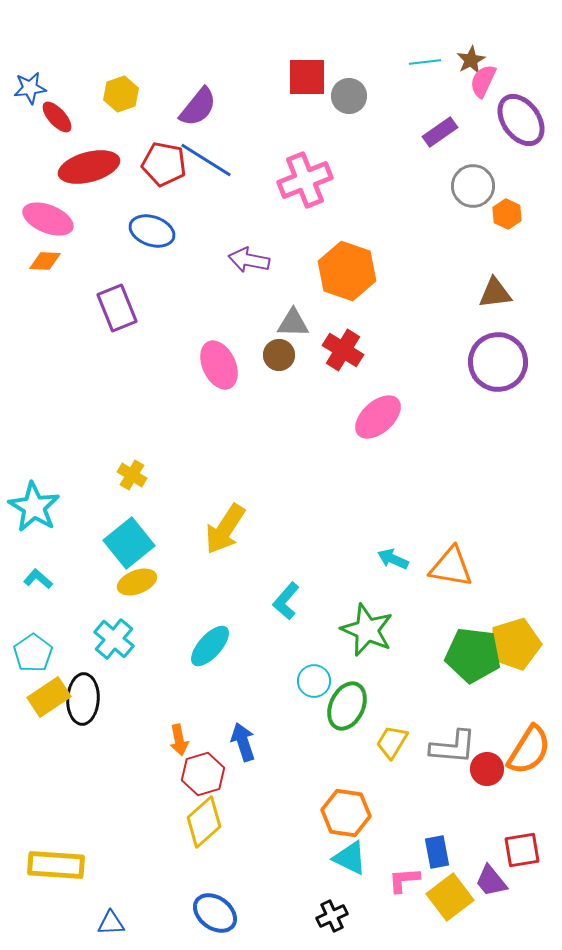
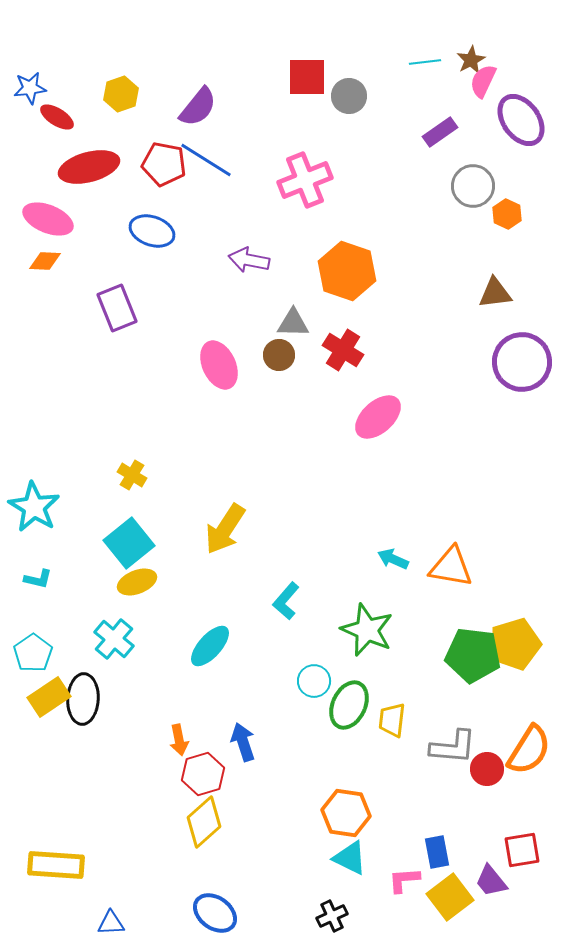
red ellipse at (57, 117): rotated 16 degrees counterclockwise
purple circle at (498, 362): moved 24 px right
cyan L-shape at (38, 579): rotated 152 degrees clockwise
green ellipse at (347, 706): moved 2 px right, 1 px up
yellow trapezoid at (392, 742): moved 22 px up; rotated 24 degrees counterclockwise
